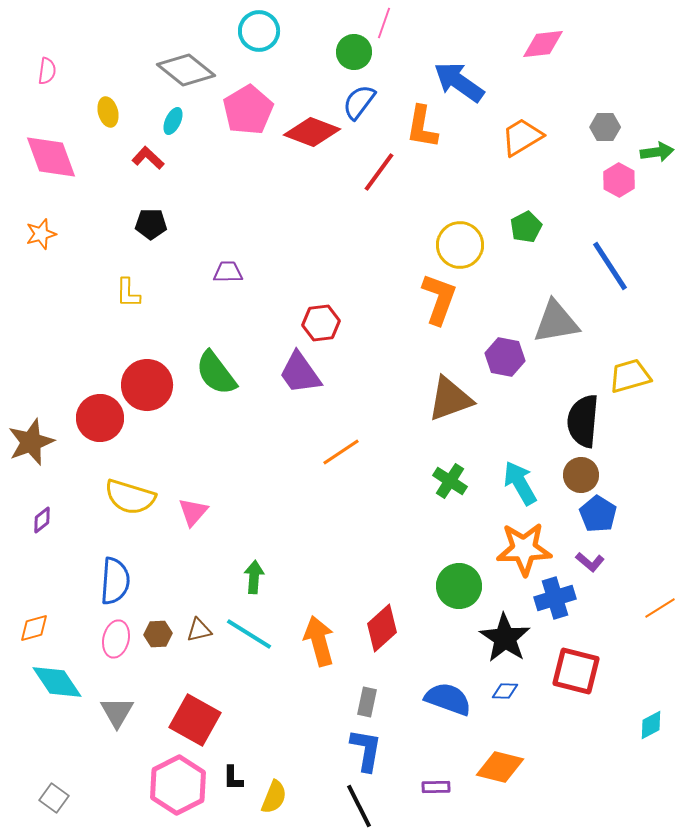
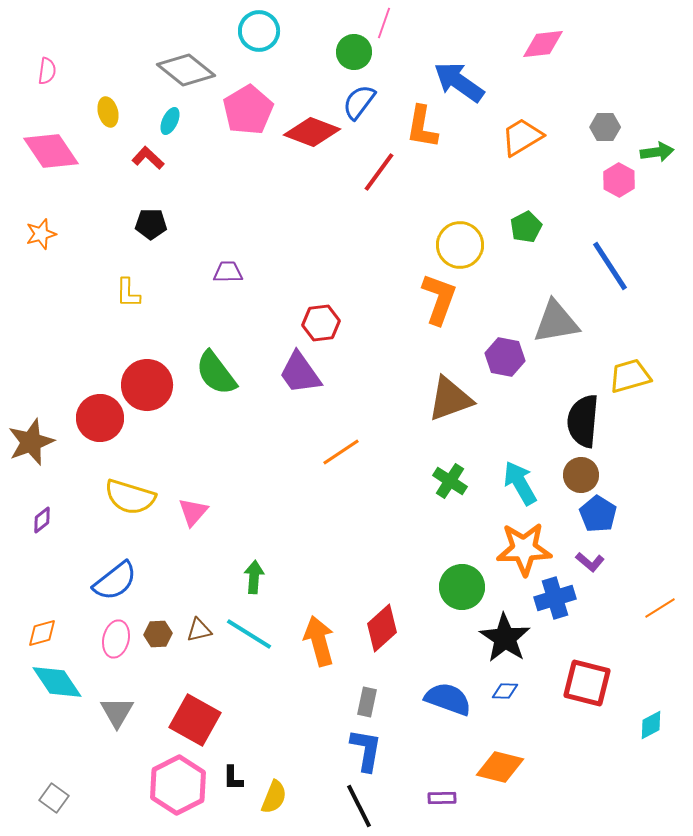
cyan ellipse at (173, 121): moved 3 px left
pink diamond at (51, 157): moved 6 px up; rotated 14 degrees counterclockwise
blue semicircle at (115, 581): rotated 48 degrees clockwise
green circle at (459, 586): moved 3 px right, 1 px down
orange diamond at (34, 628): moved 8 px right, 5 px down
red square at (576, 671): moved 11 px right, 12 px down
purple rectangle at (436, 787): moved 6 px right, 11 px down
